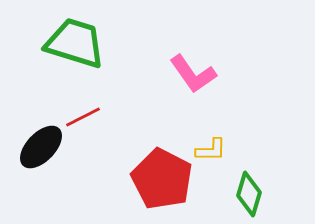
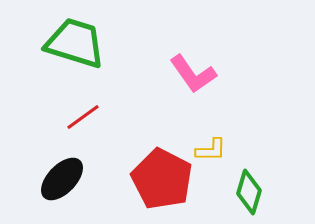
red line: rotated 9 degrees counterclockwise
black ellipse: moved 21 px right, 32 px down
green diamond: moved 2 px up
